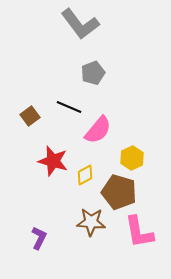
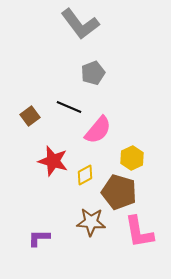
purple L-shape: rotated 115 degrees counterclockwise
